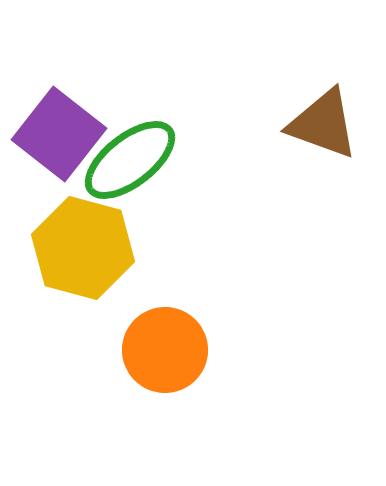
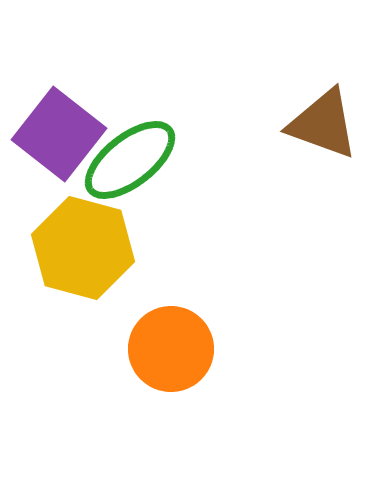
orange circle: moved 6 px right, 1 px up
